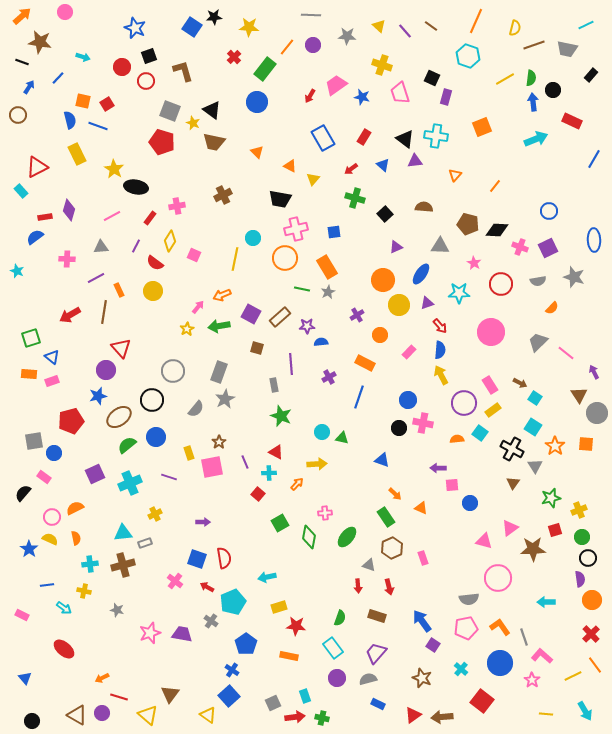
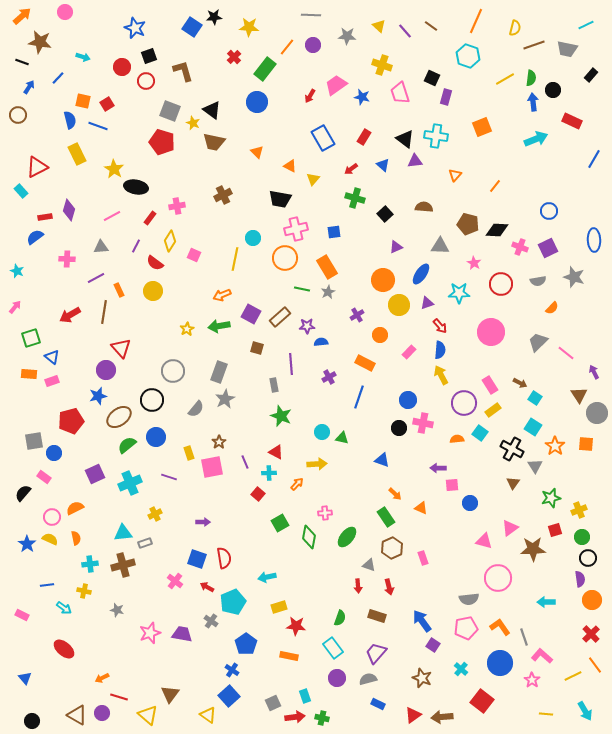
pink arrow at (198, 307): moved 183 px left
blue star at (29, 549): moved 2 px left, 5 px up
